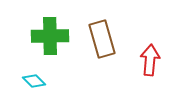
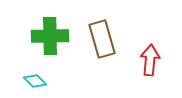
cyan diamond: moved 1 px right
